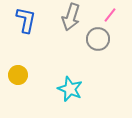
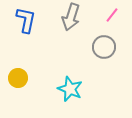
pink line: moved 2 px right
gray circle: moved 6 px right, 8 px down
yellow circle: moved 3 px down
